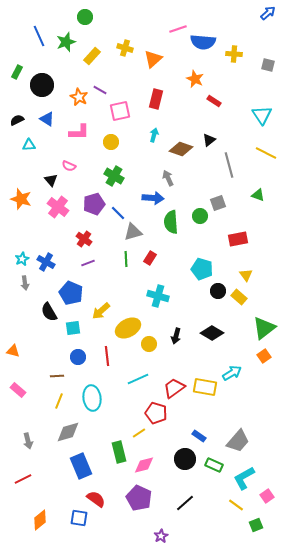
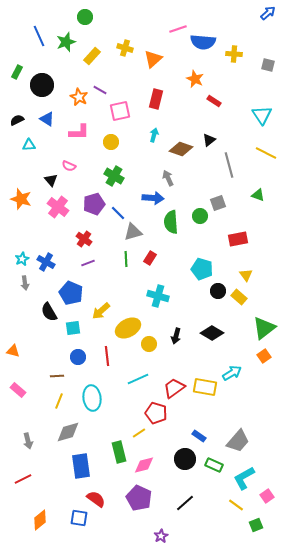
blue rectangle at (81, 466): rotated 15 degrees clockwise
